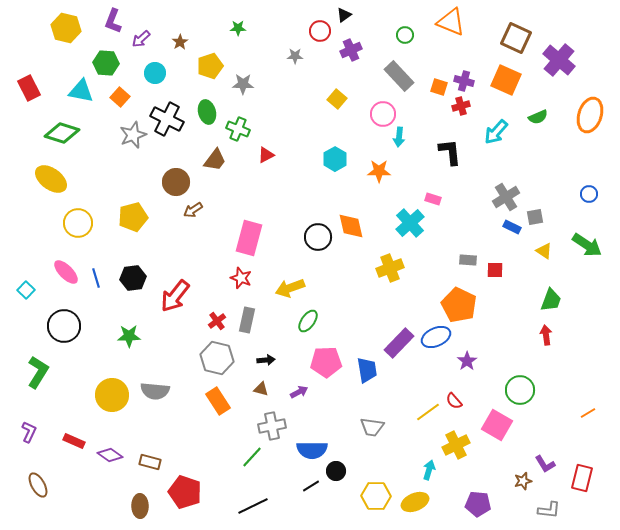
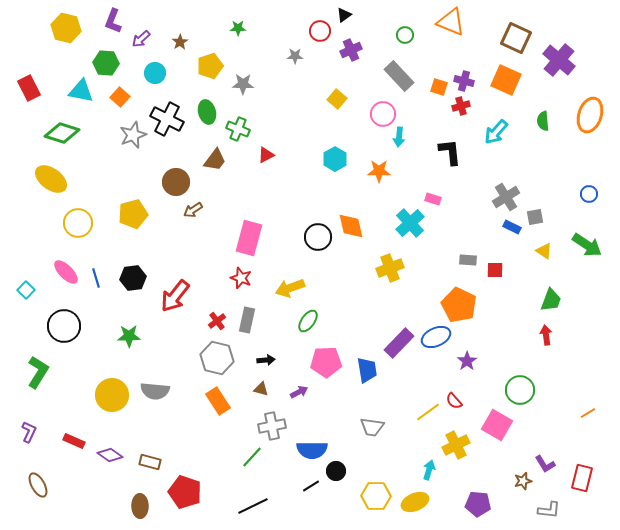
green semicircle at (538, 117): moved 5 px right, 4 px down; rotated 108 degrees clockwise
yellow pentagon at (133, 217): moved 3 px up
